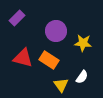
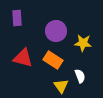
purple rectangle: rotated 49 degrees counterclockwise
orange rectangle: moved 4 px right
white semicircle: moved 2 px left, 1 px up; rotated 56 degrees counterclockwise
yellow triangle: moved 1 px down
